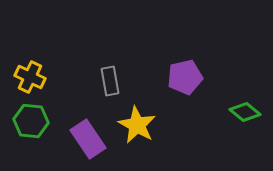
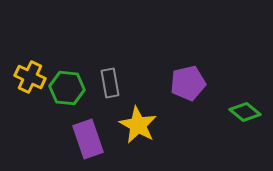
purple pentagon: moved 3 px right, 6 px down
gray rectangle: moved 2 px down
green hexagon: moved 36 px right, 33 px up
yellow star: moved 1 px right
purple rectangle: rotated 15 degrees clockwise
